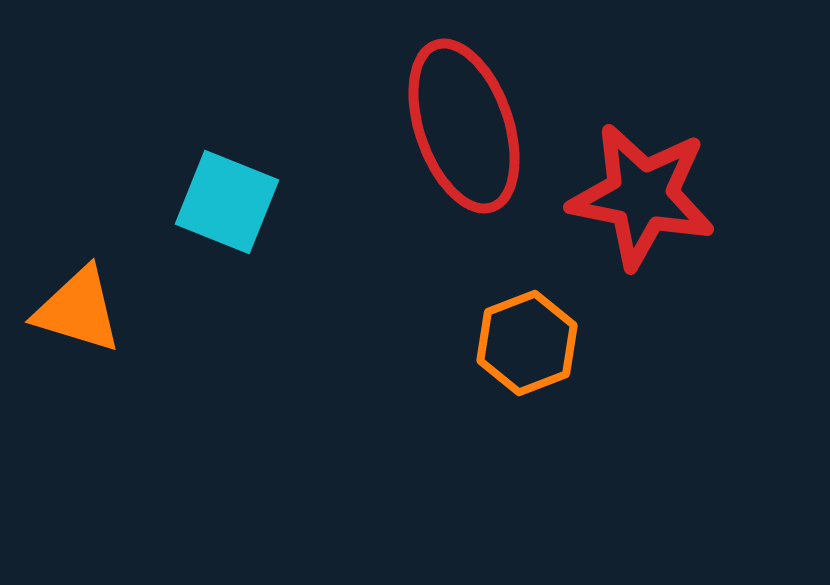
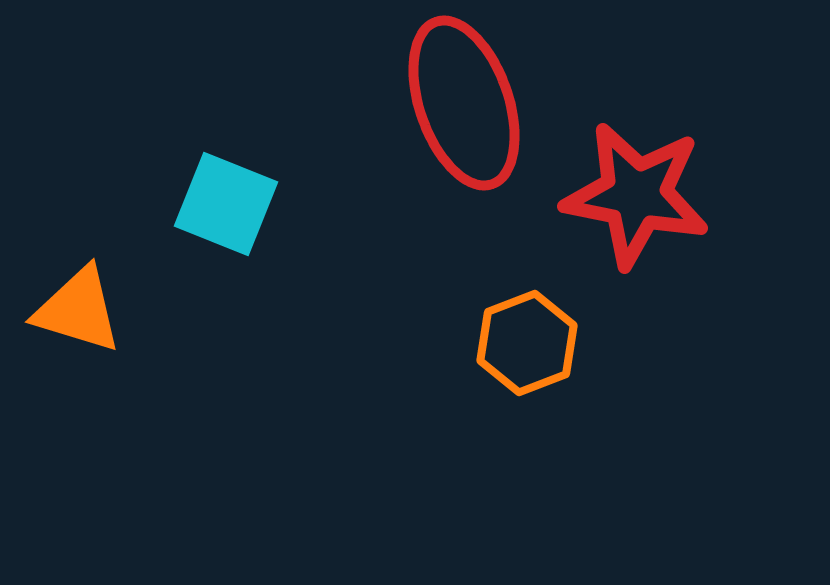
red ellipse: moved 23 px up
red star: moved 6 px left, 1 px up
cyan square: moved 1 px left, 2 px down
